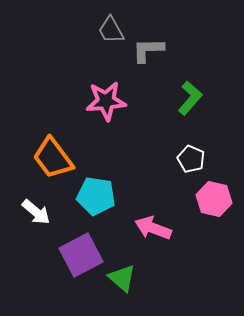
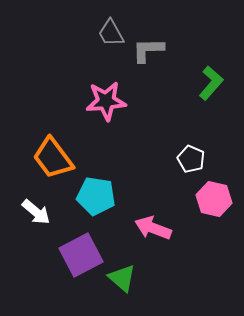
gray trapezoid: moved 3 px down
green L-shape: moved 21 px right, 15 px up
